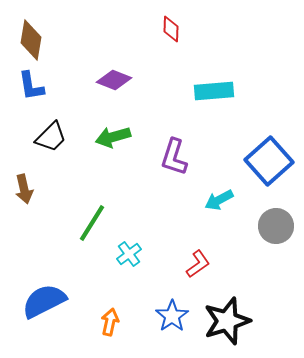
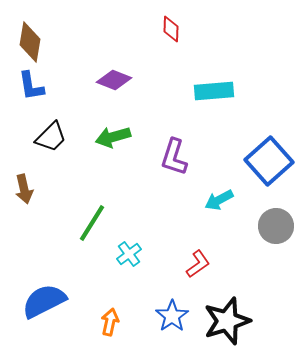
brown diamond: moved 1 px left, 2 px down
